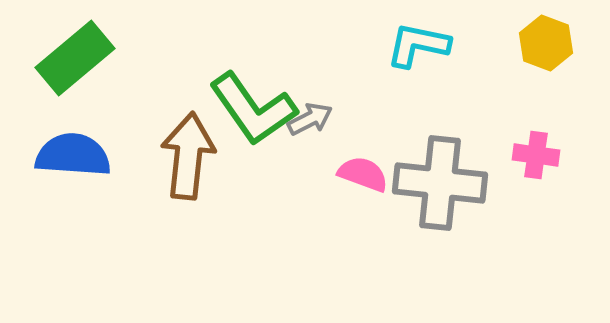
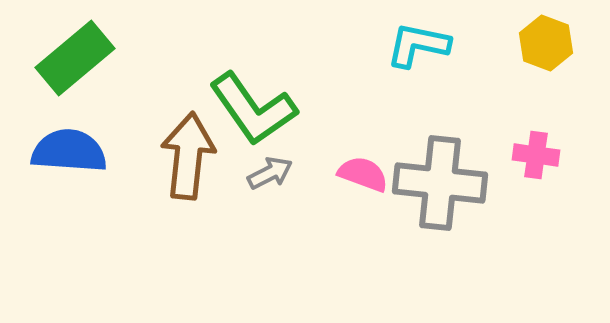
gray arrow: moved 40 px left, 54 px down
blue semicircle: moved 4 px left, 4 px up
